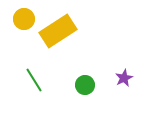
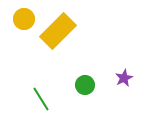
yellow rectangle: rotated 12 degrees counterclockwise
green line: moved 7 px right, 19 px down
